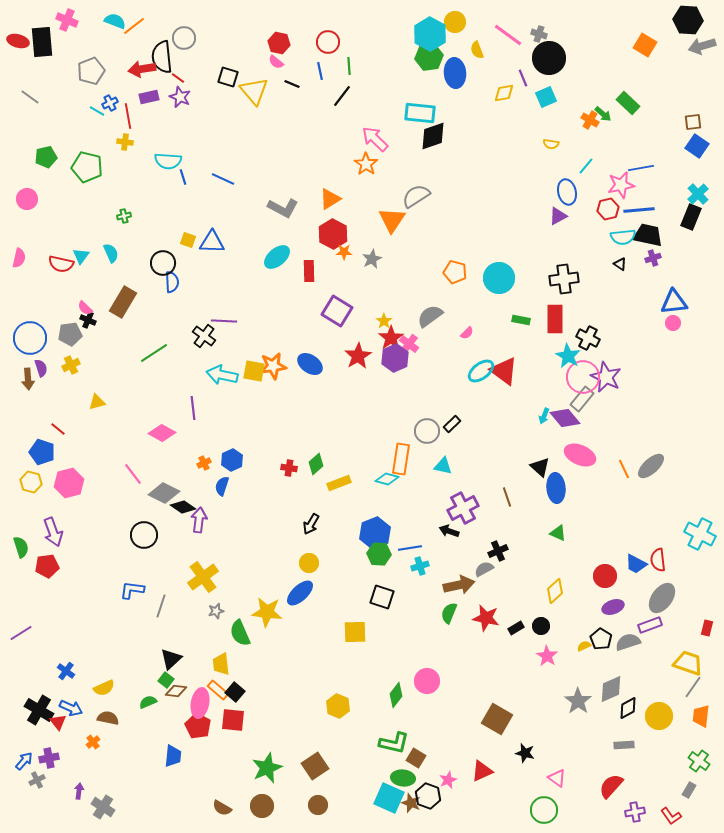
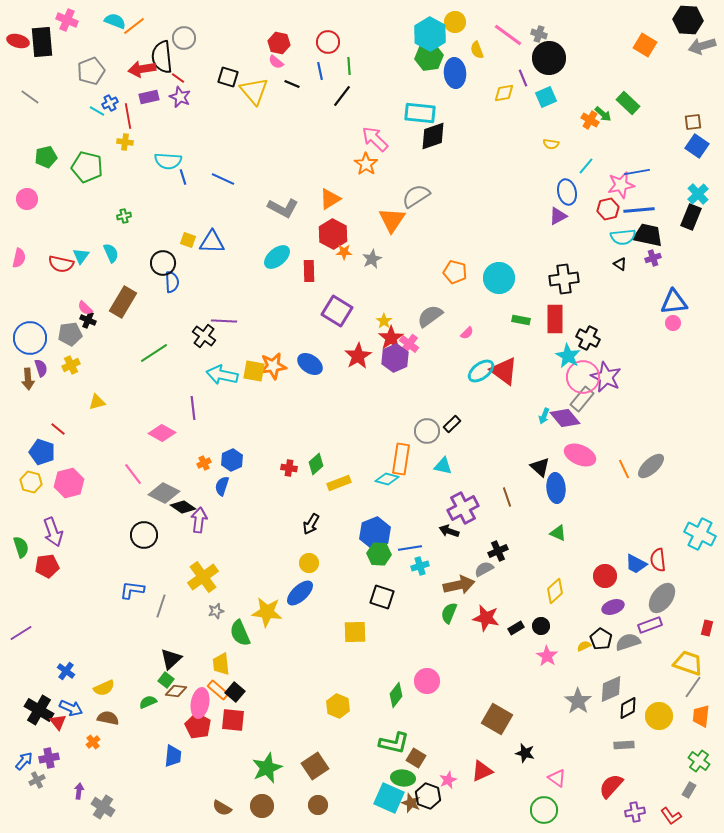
blue line at (641, 168): moved 4 px left, 4 px down
